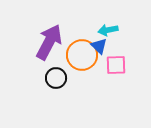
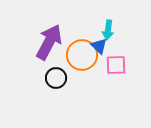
cyan arrow: rotated 72 degrees counterclockwise
